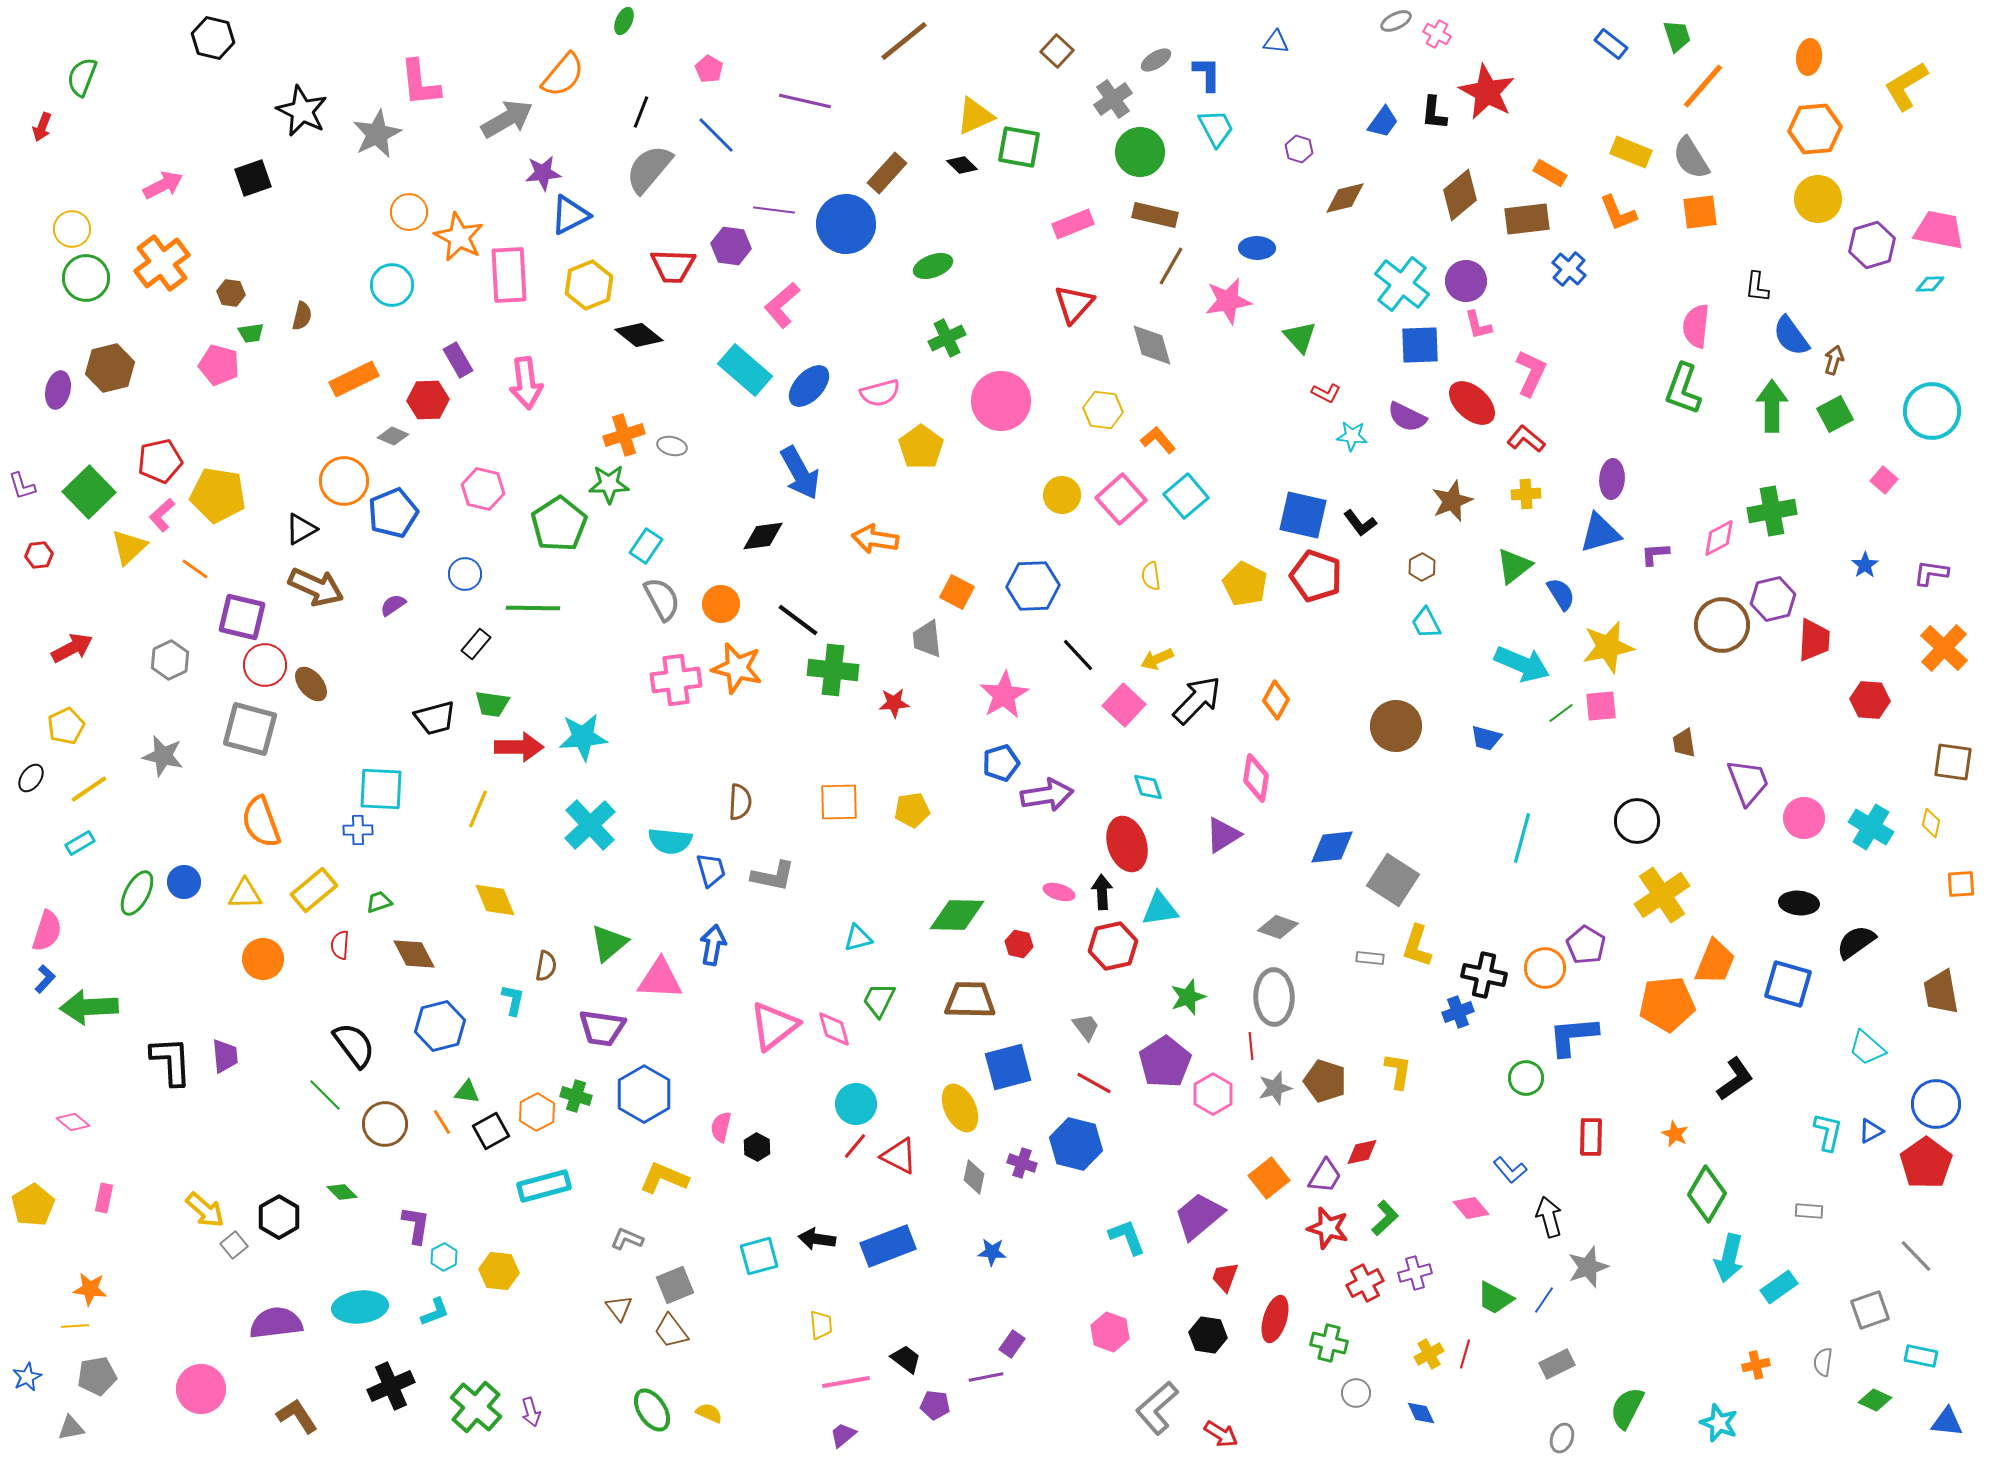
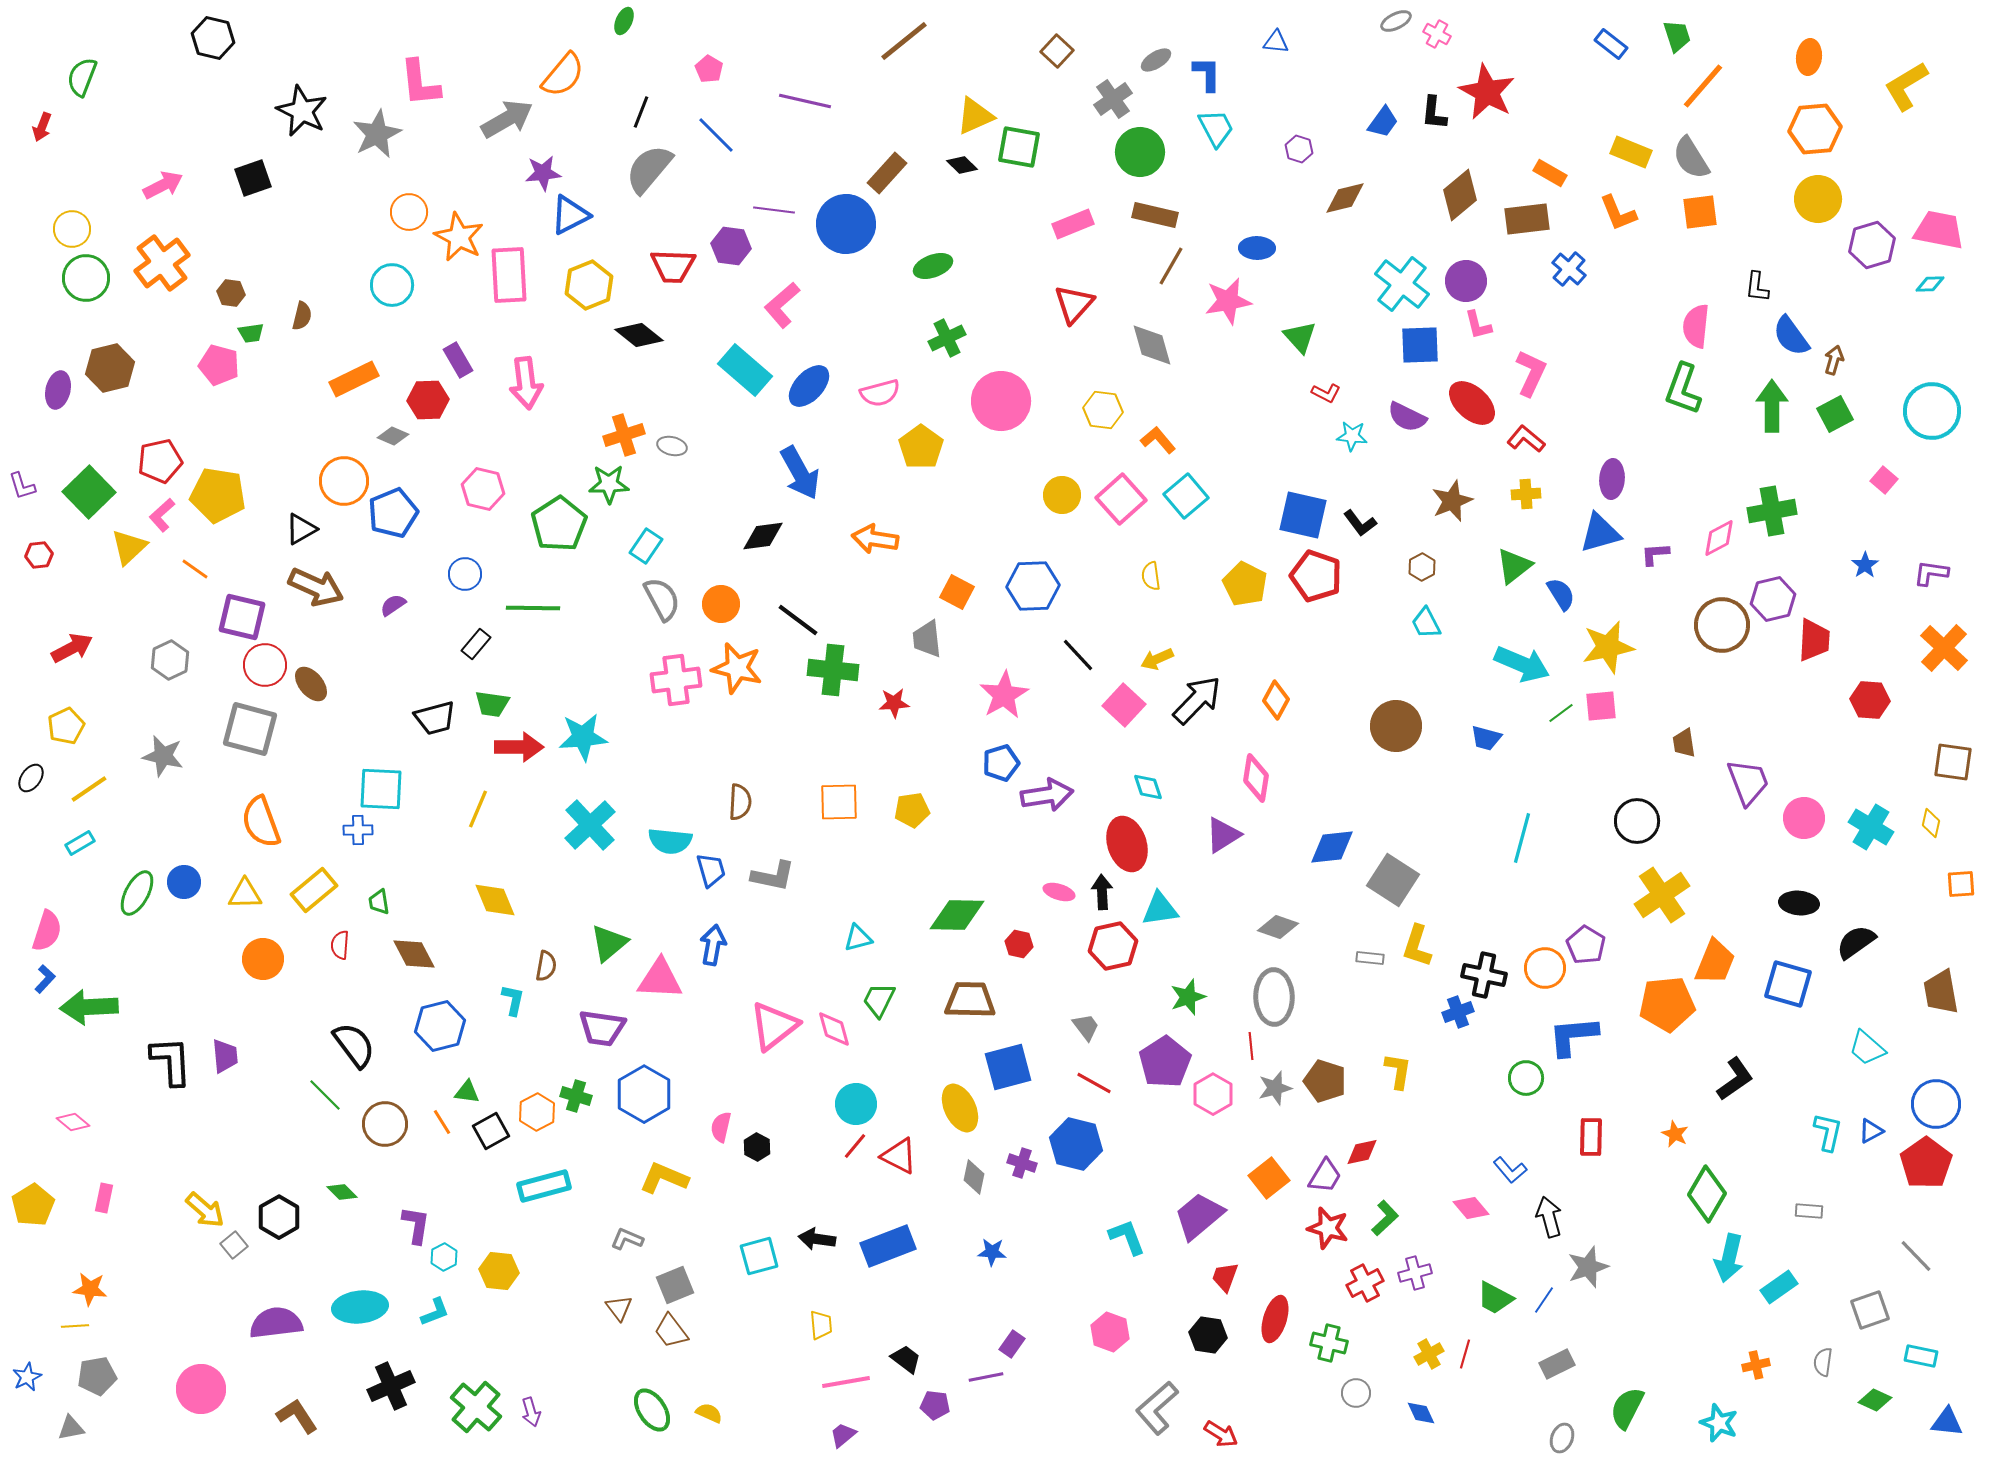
green trapezoid at (379, 902): rotated 80 degrees counterclockwise
